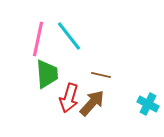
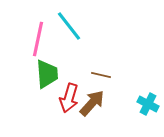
cyan line: moved 10 px up
